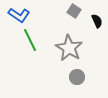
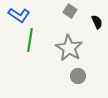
gray square: moved 4 px left
black semicircle: moved 1 px down
green line: rotated 35 degrees clockwise
gray circle: moved 1 px right, 1 px up
